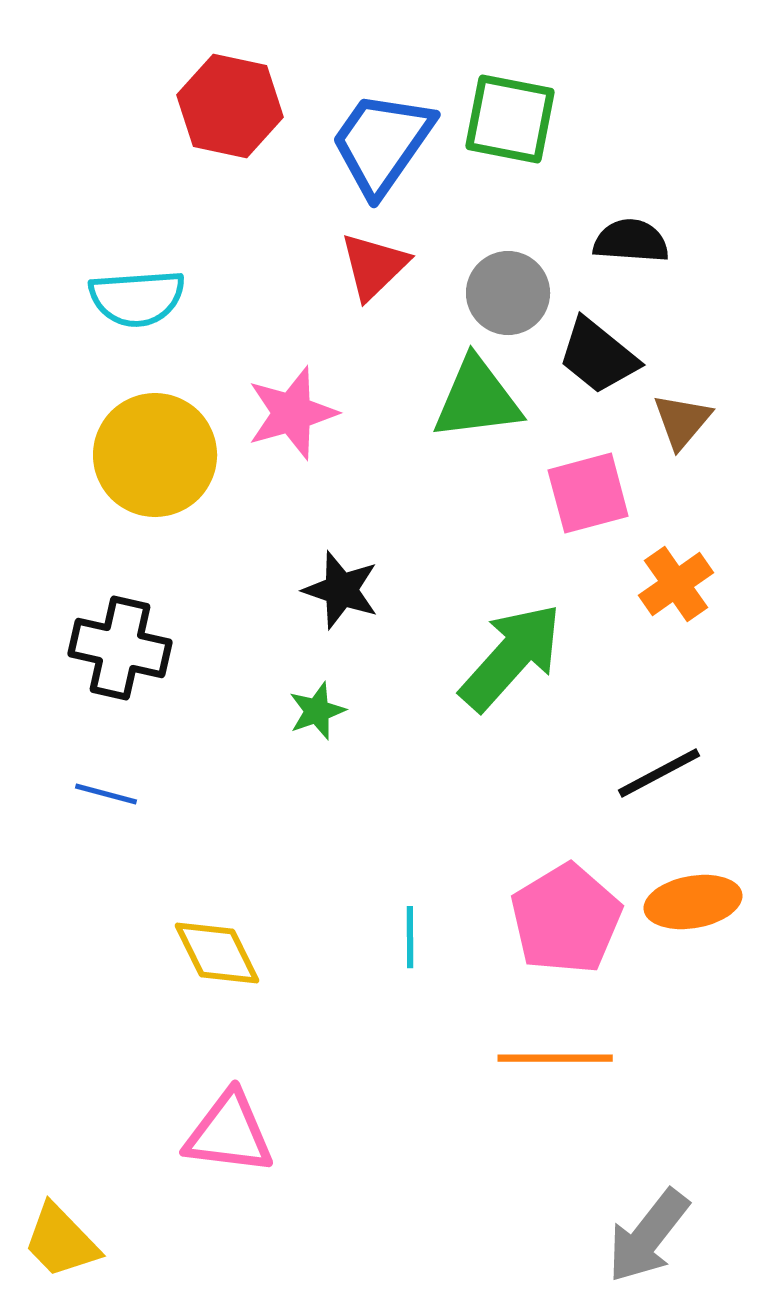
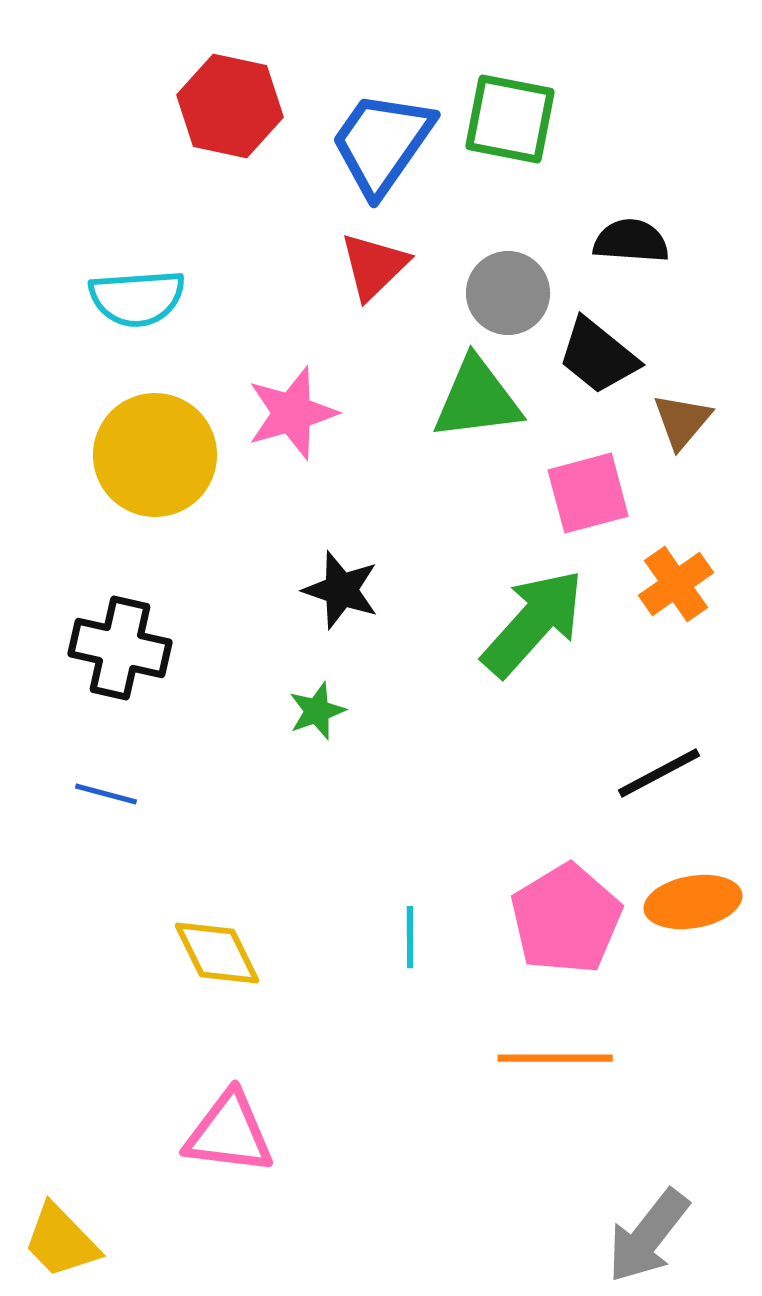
green arrow: moved 22 px right, 34 px up
